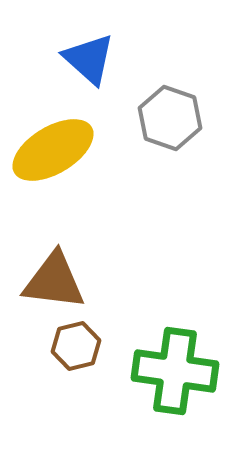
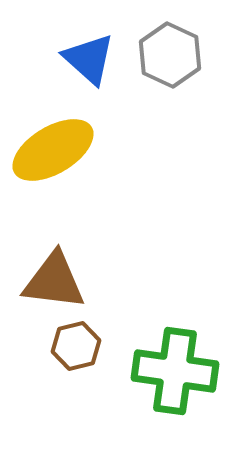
gray hexagon: moved 63 px up; rotated 6 degrees clockwise
